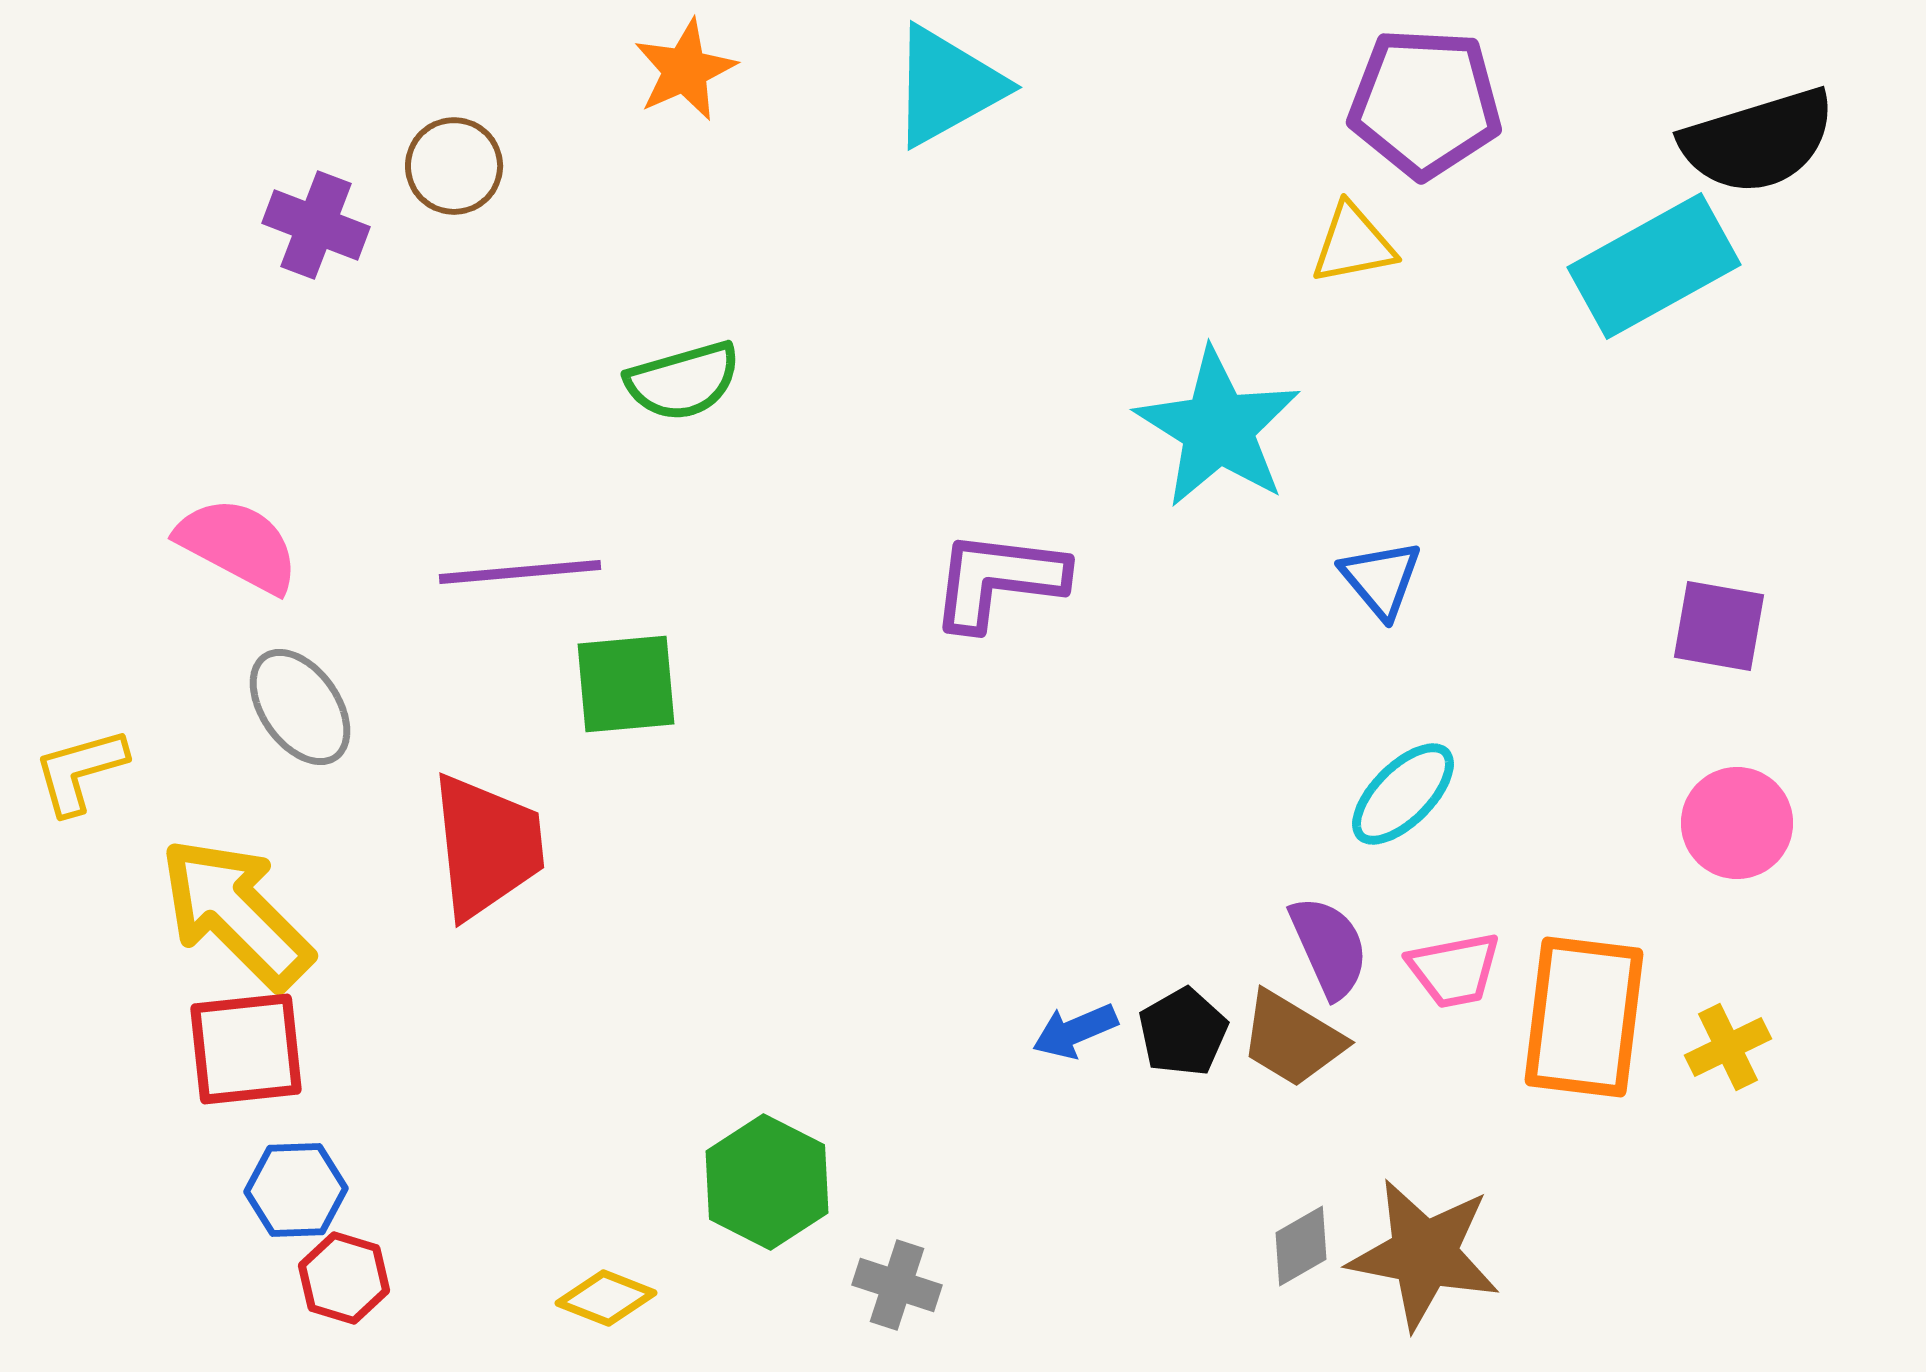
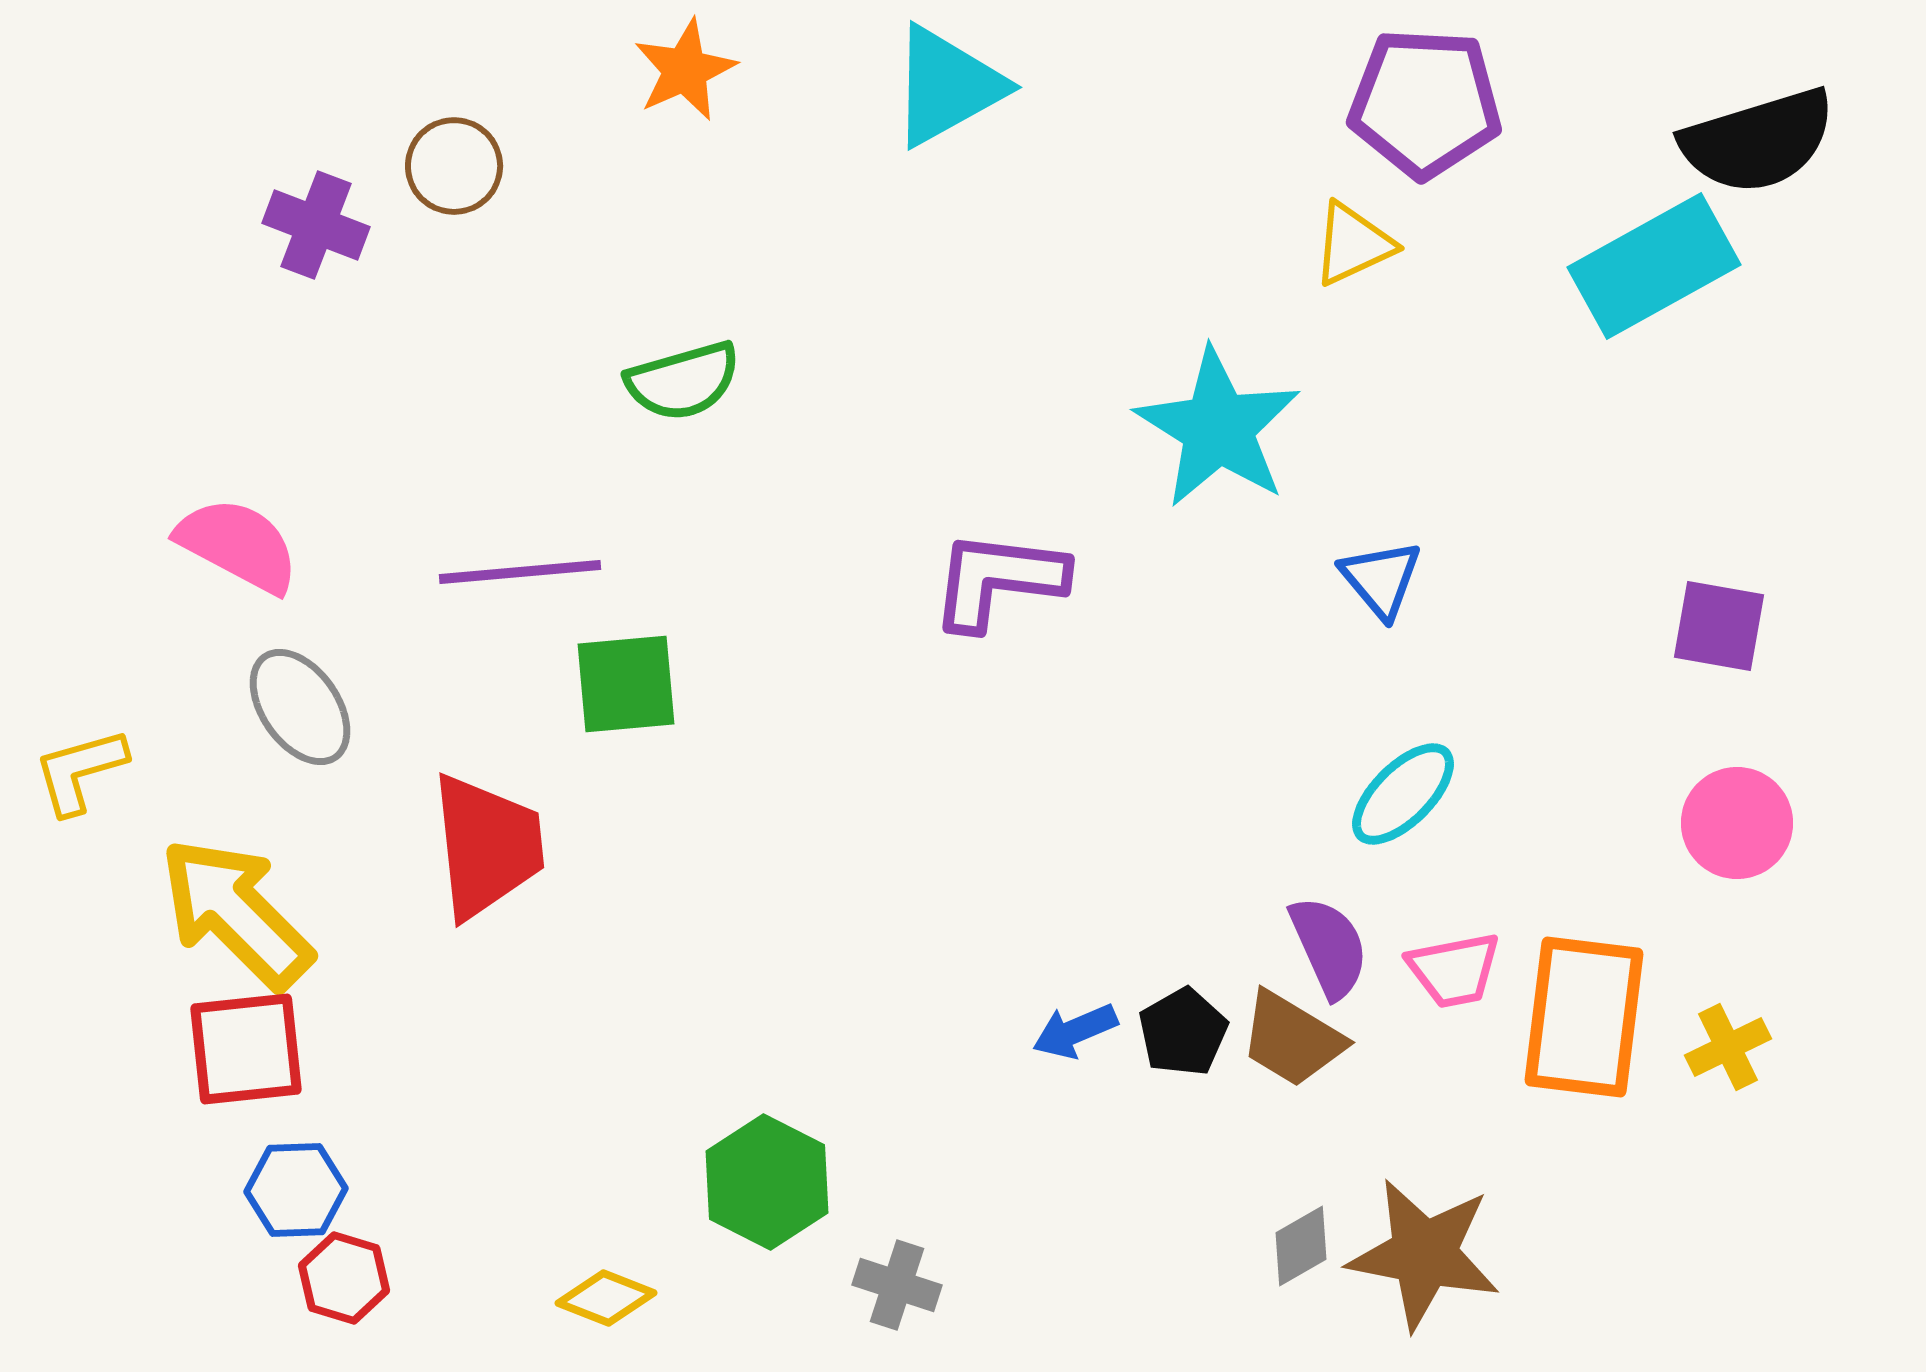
yellow triangle: rotated 14 degrees counterclockwise
